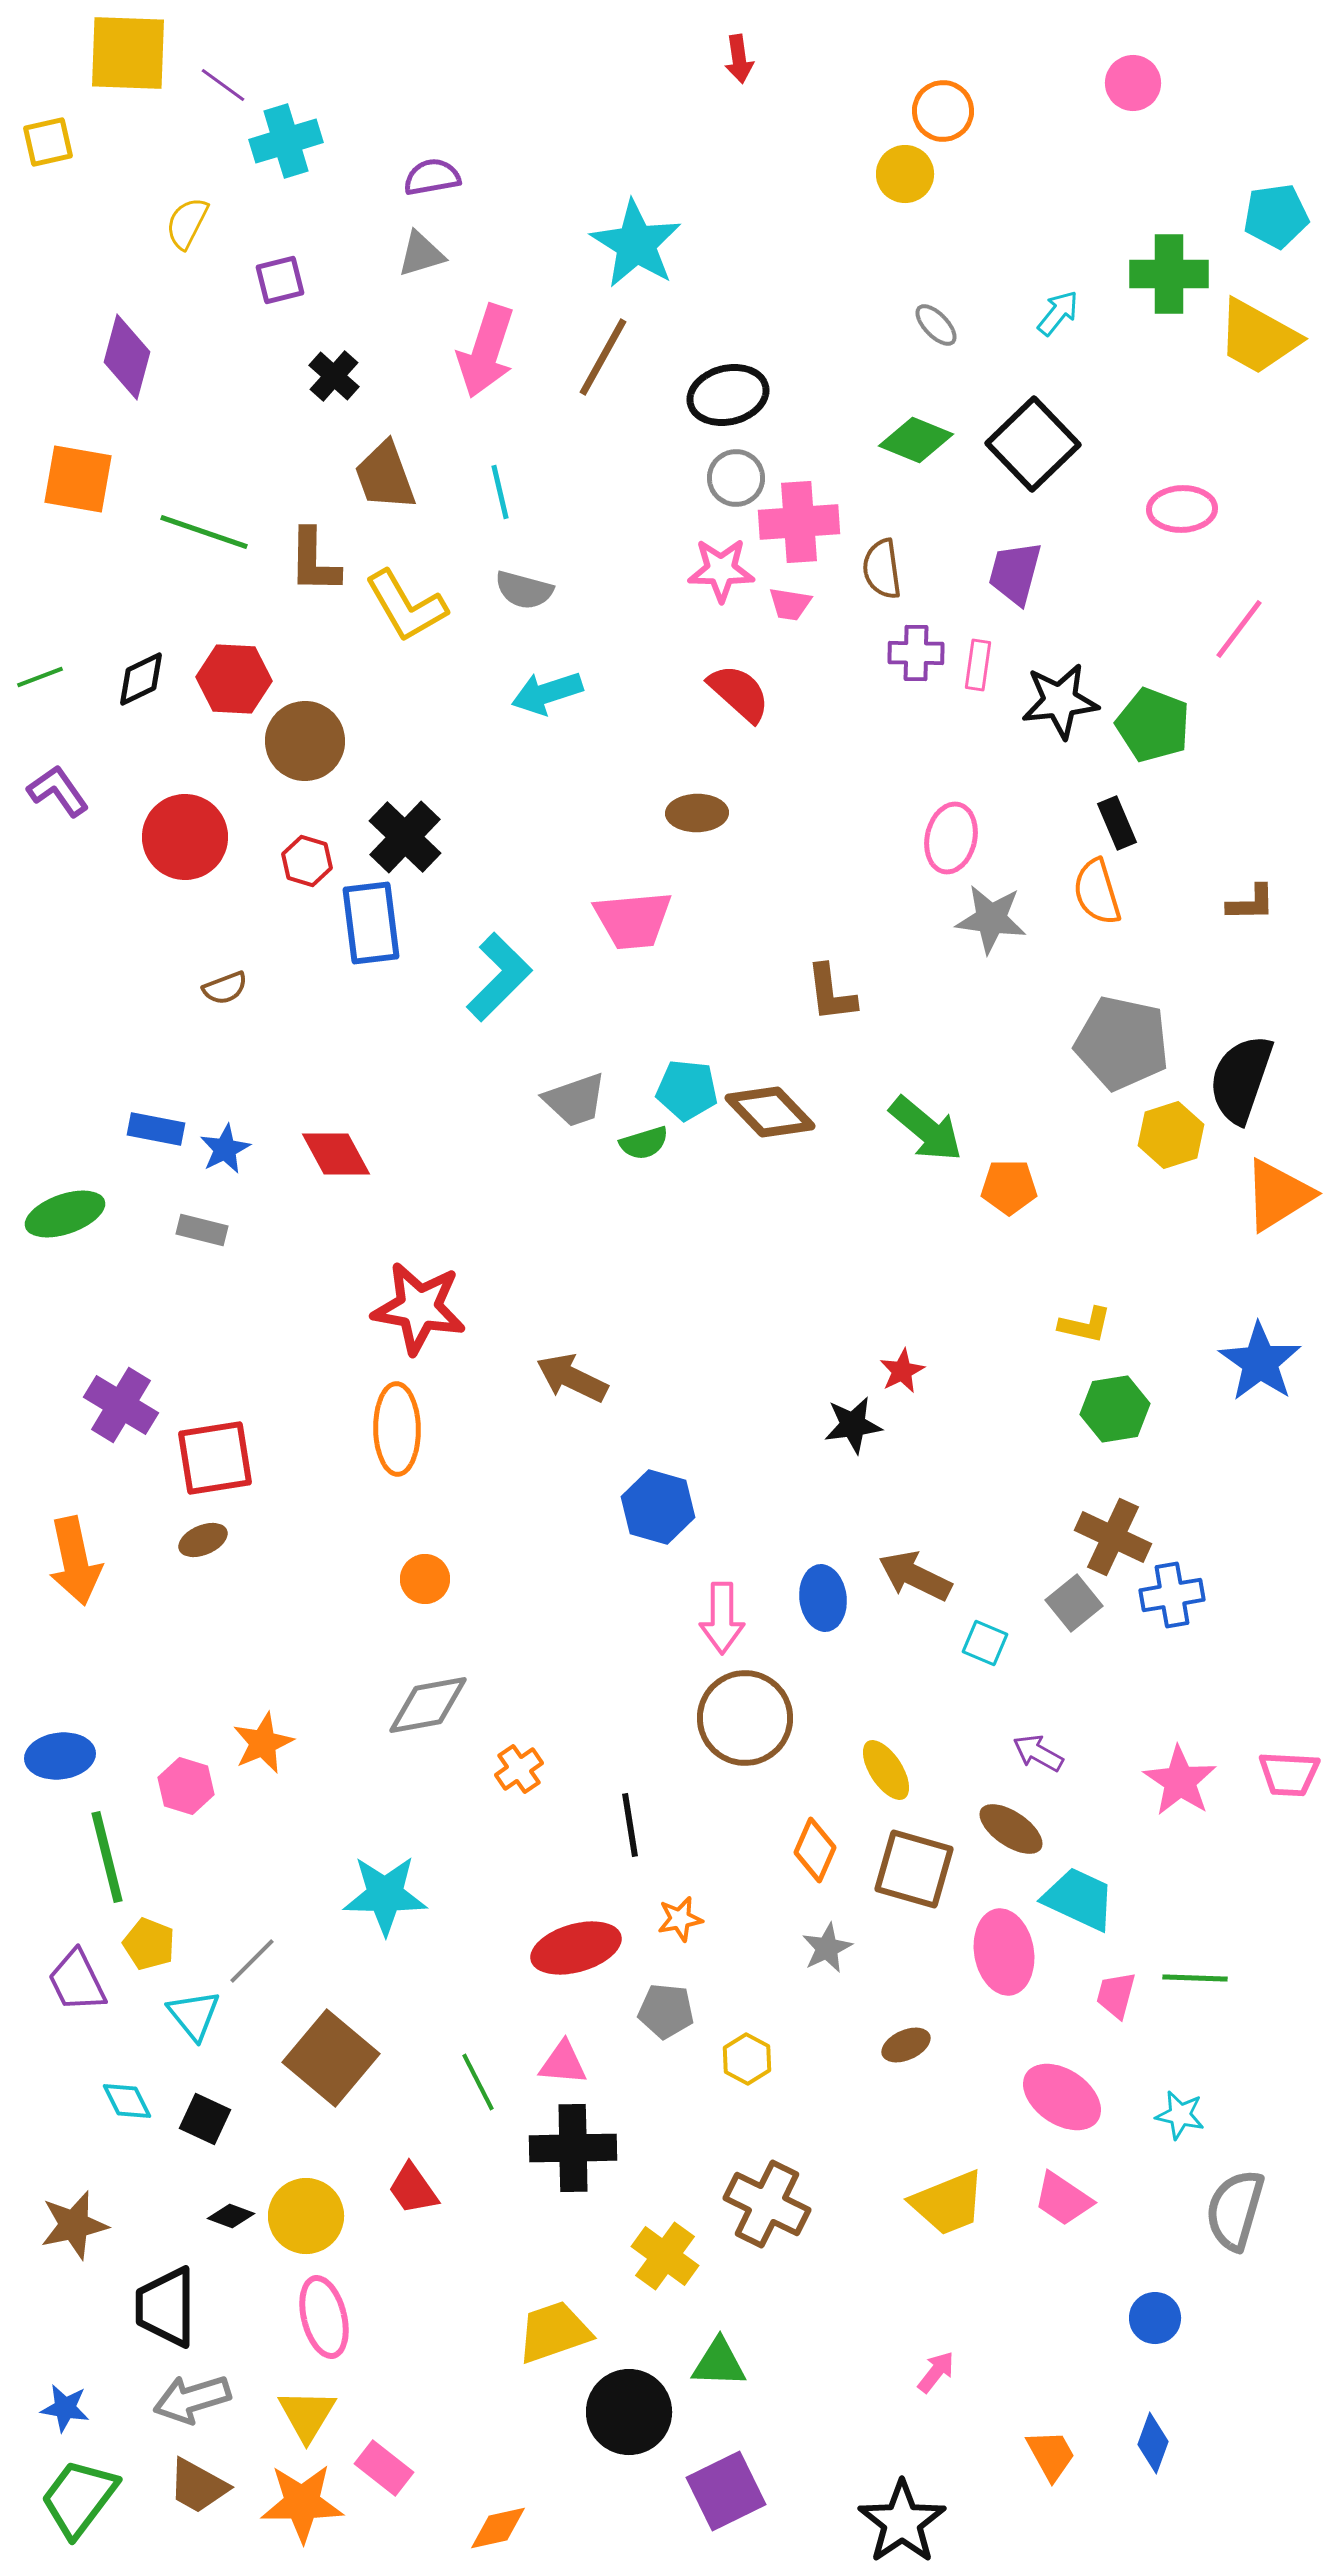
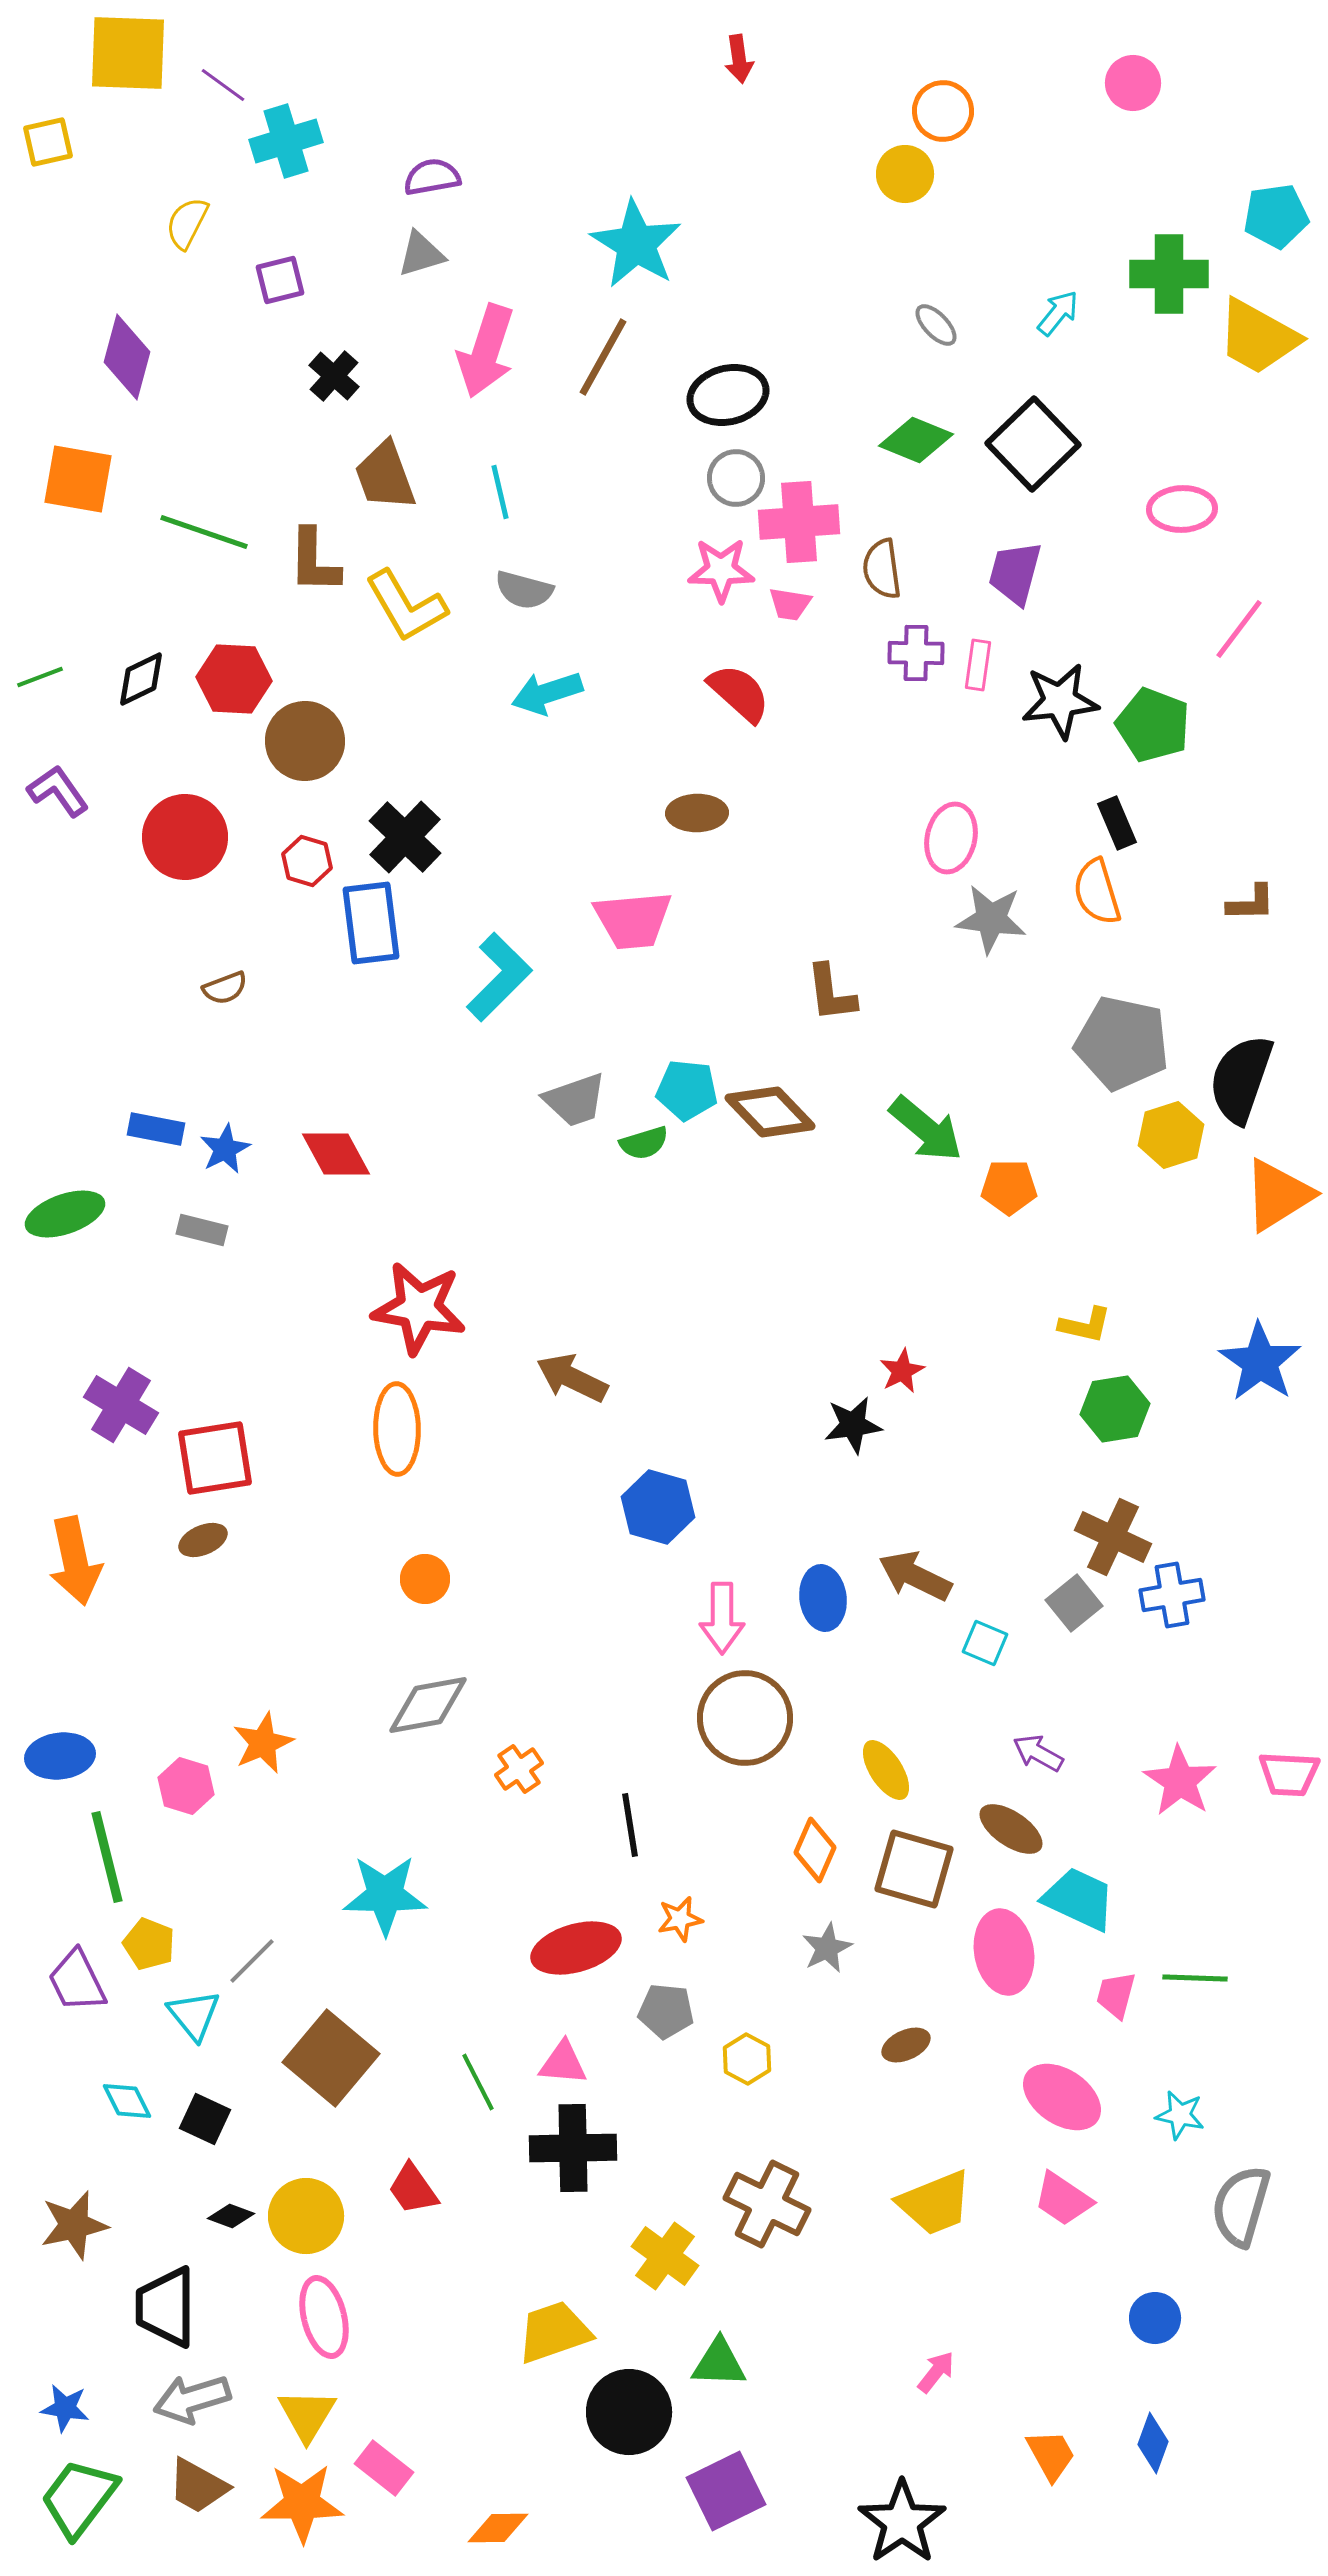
yellow trapezoid at (948, 2203): moved 13 px left
gray semicircle at (1235, 2210): moved 6 px right, 4 px up
orange diamond at (498, 2528): rotated 12 degrees clockwise
